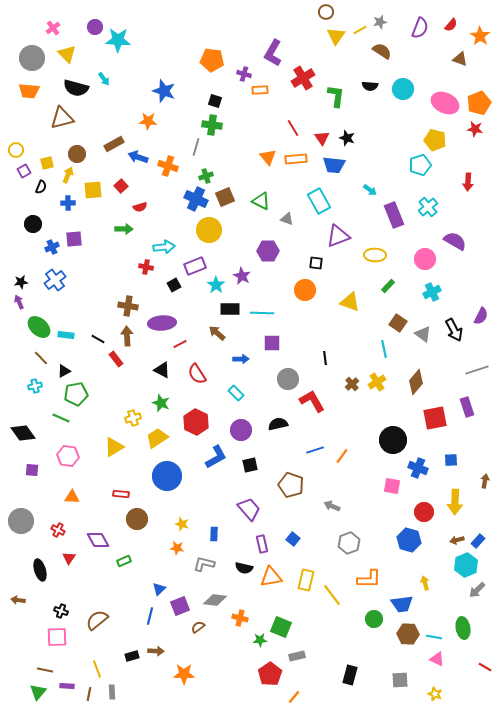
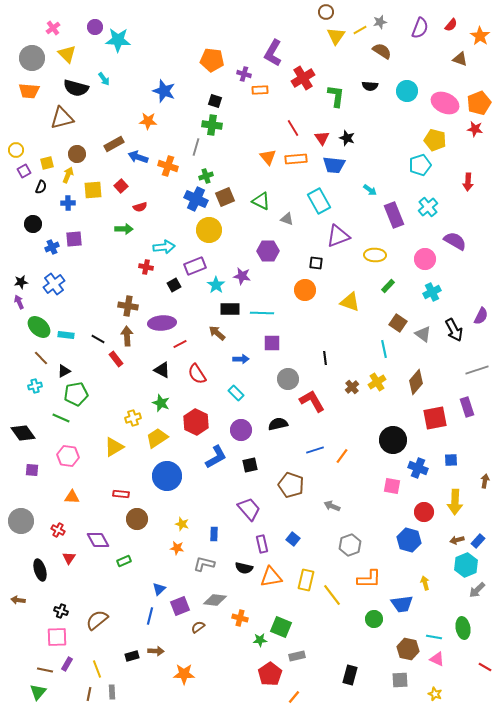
cyan circle at (403, 89): moved 4 px right, 2 px down
purple star at (242, 276): rotated 18 degrees counterclockwise
blue cross at (55, 280): moved 1 px left, 4 px down
brown cross at (352, 384): moved 3 px down
gray hexagon at (349, 543): moved 1 px right, 2 px down
brown hexagon at (408, 634): moved 15 px down; rotated 10 degrees clockwise
purple rectangle at (67, 686): moved 22 px up; rotated 64 degrees counterclockwise
